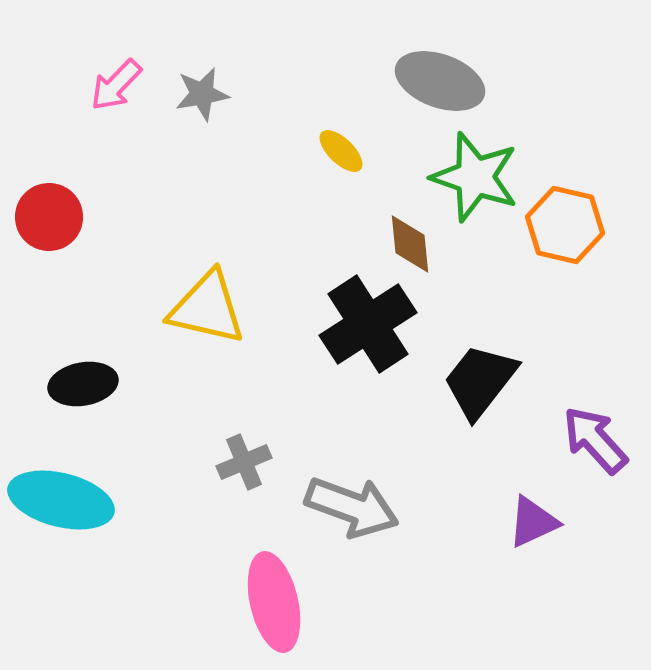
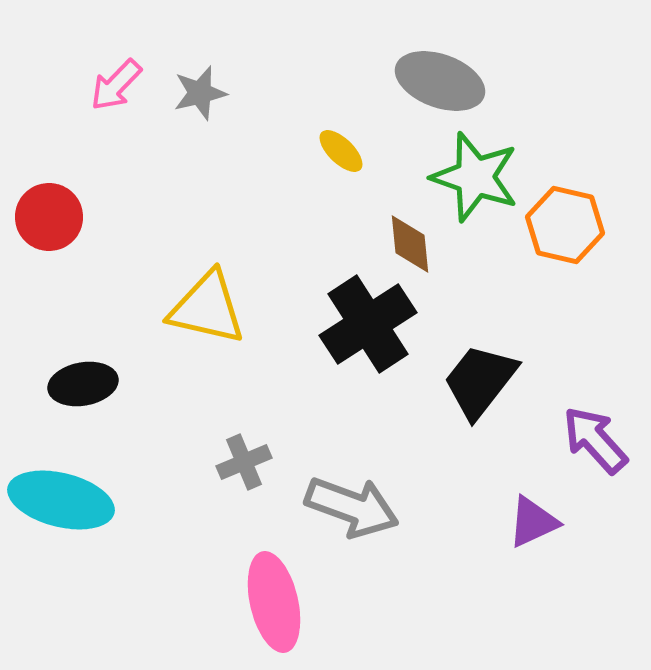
gray star: moved 2 px left, 1 px up; rotated 4 degrees counterclockwise
